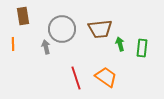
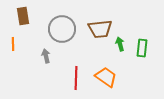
gray arrow: moved 9 px down
red line: rotated 20 degrees clockwise
